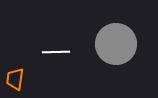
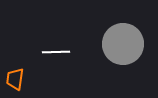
gray circle: moved 7 px right
